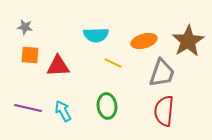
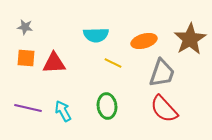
brown star: moved 2 px right, 2 px up
orange square: moved 4 px left, 3 px down
red triangle: moved 4 px left, 3 px up
red semicircle: moved 2 px up; rotated 48 degrees counterclockwise
